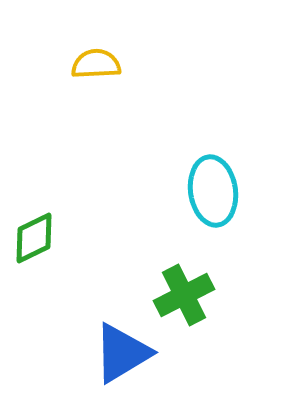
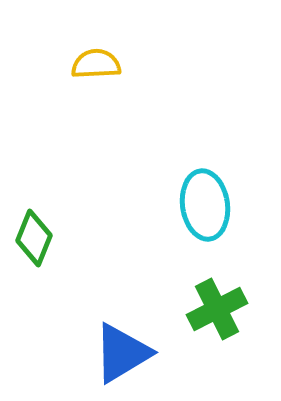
cyan ellipse: moved 8 px left, 14 px down
green diamond: rotated 42 degrees counterclockwise
green cross: moved 33 px right, 14 px down
